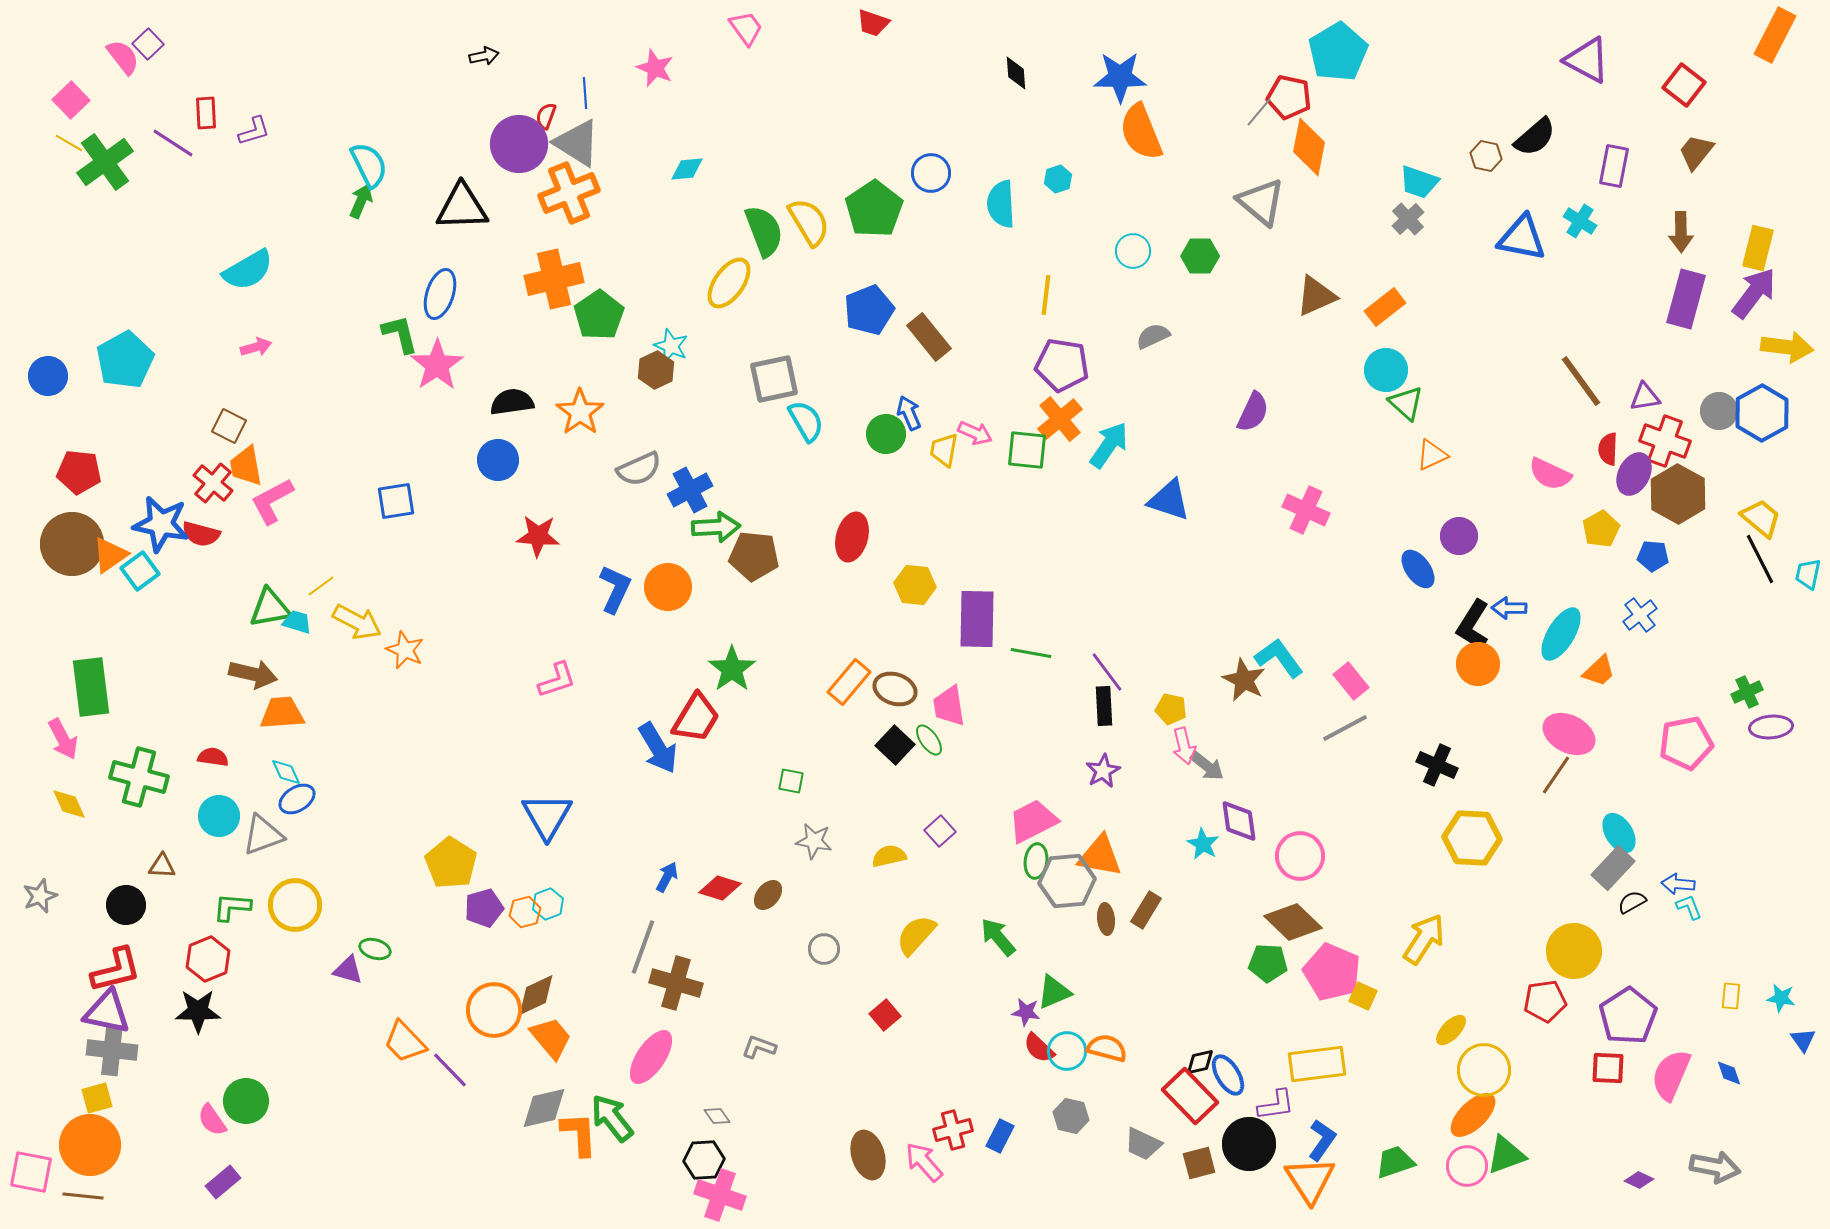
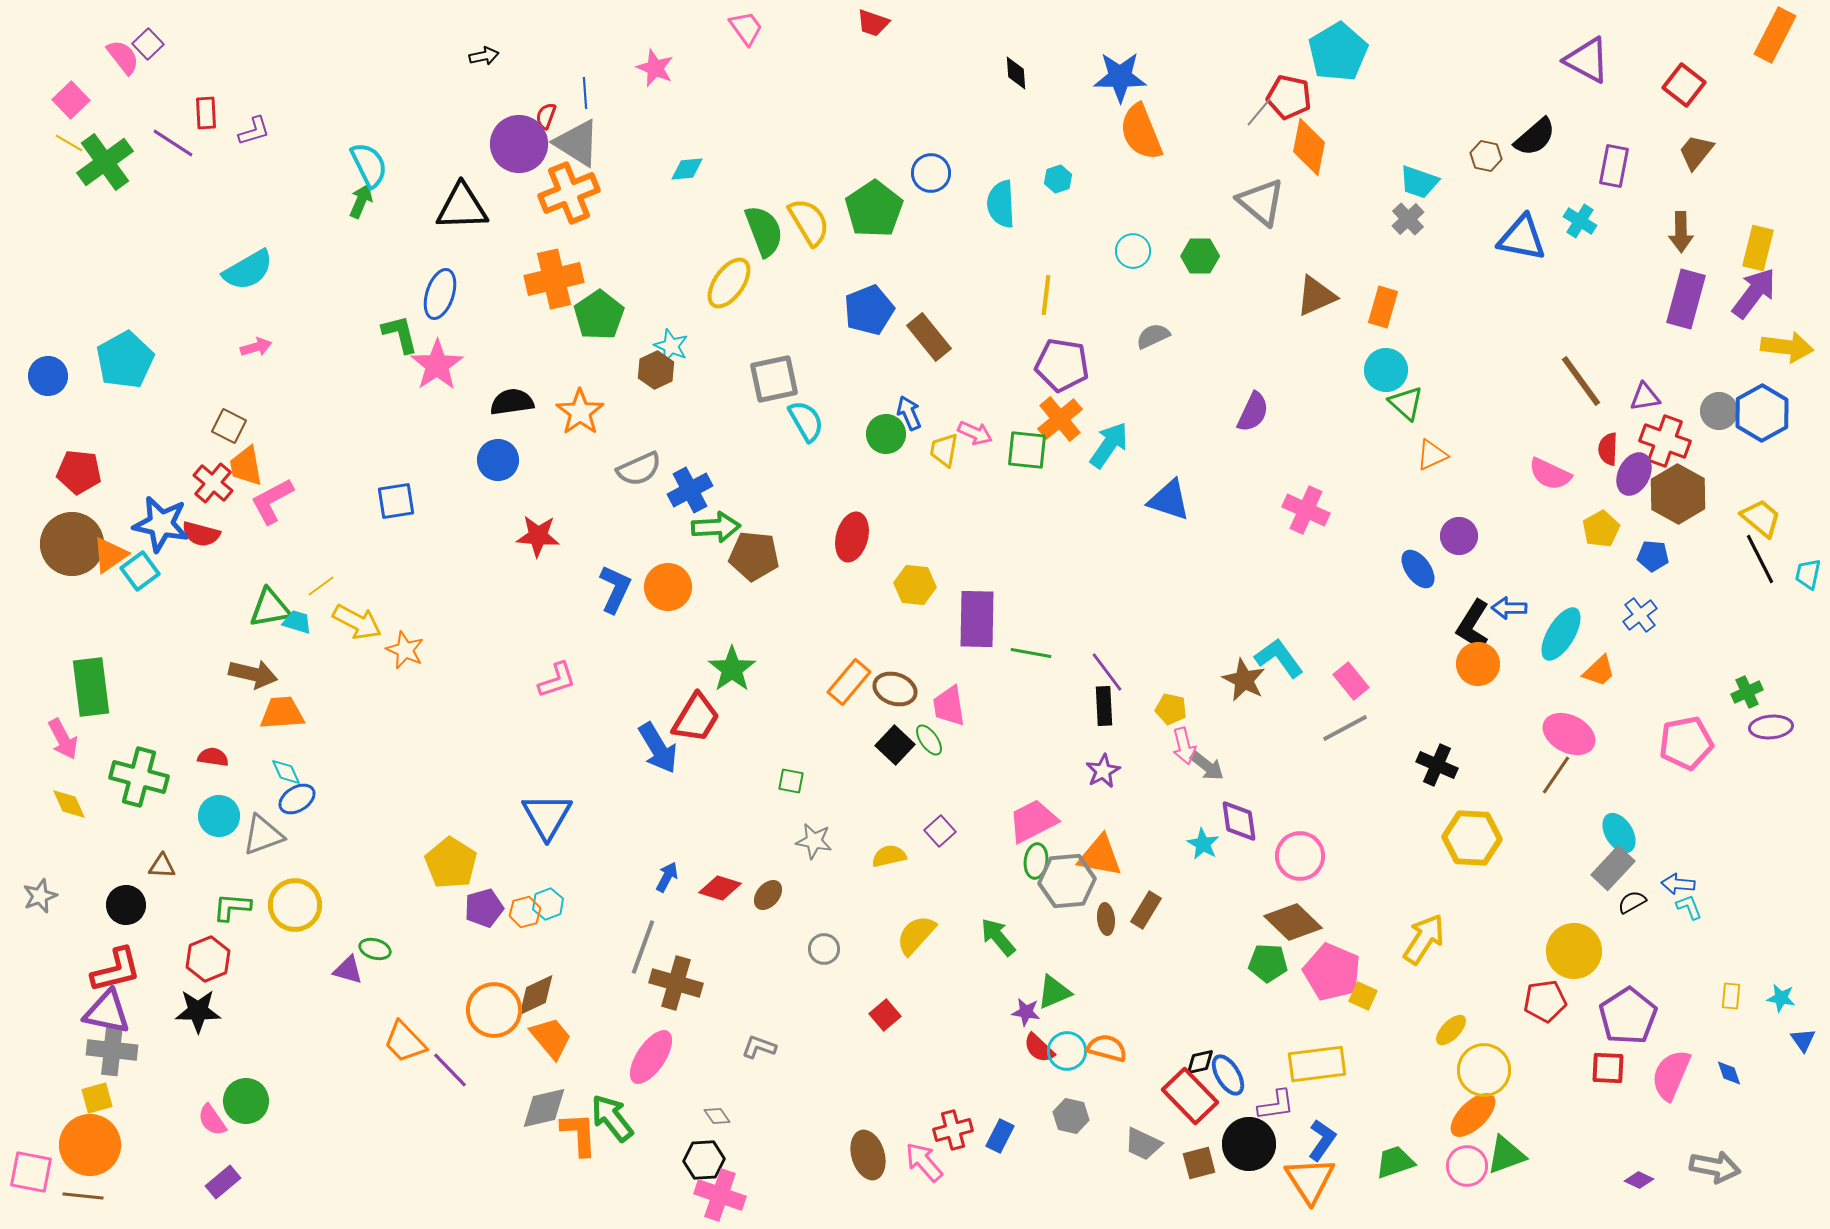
orange rectangle at (1385, 307): moved 2 px left; rotated 36 degrees counterclockwise
